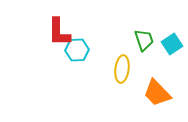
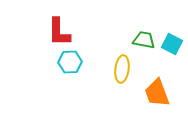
green trapezoid: rotated 60 degrees counterclockwise
cyan square: rotated 30 degrees counterclockwise
cyan hexagon: moved 7 px left, 12 px down
orange trapezoid: rotated 24 degrees clockwise
